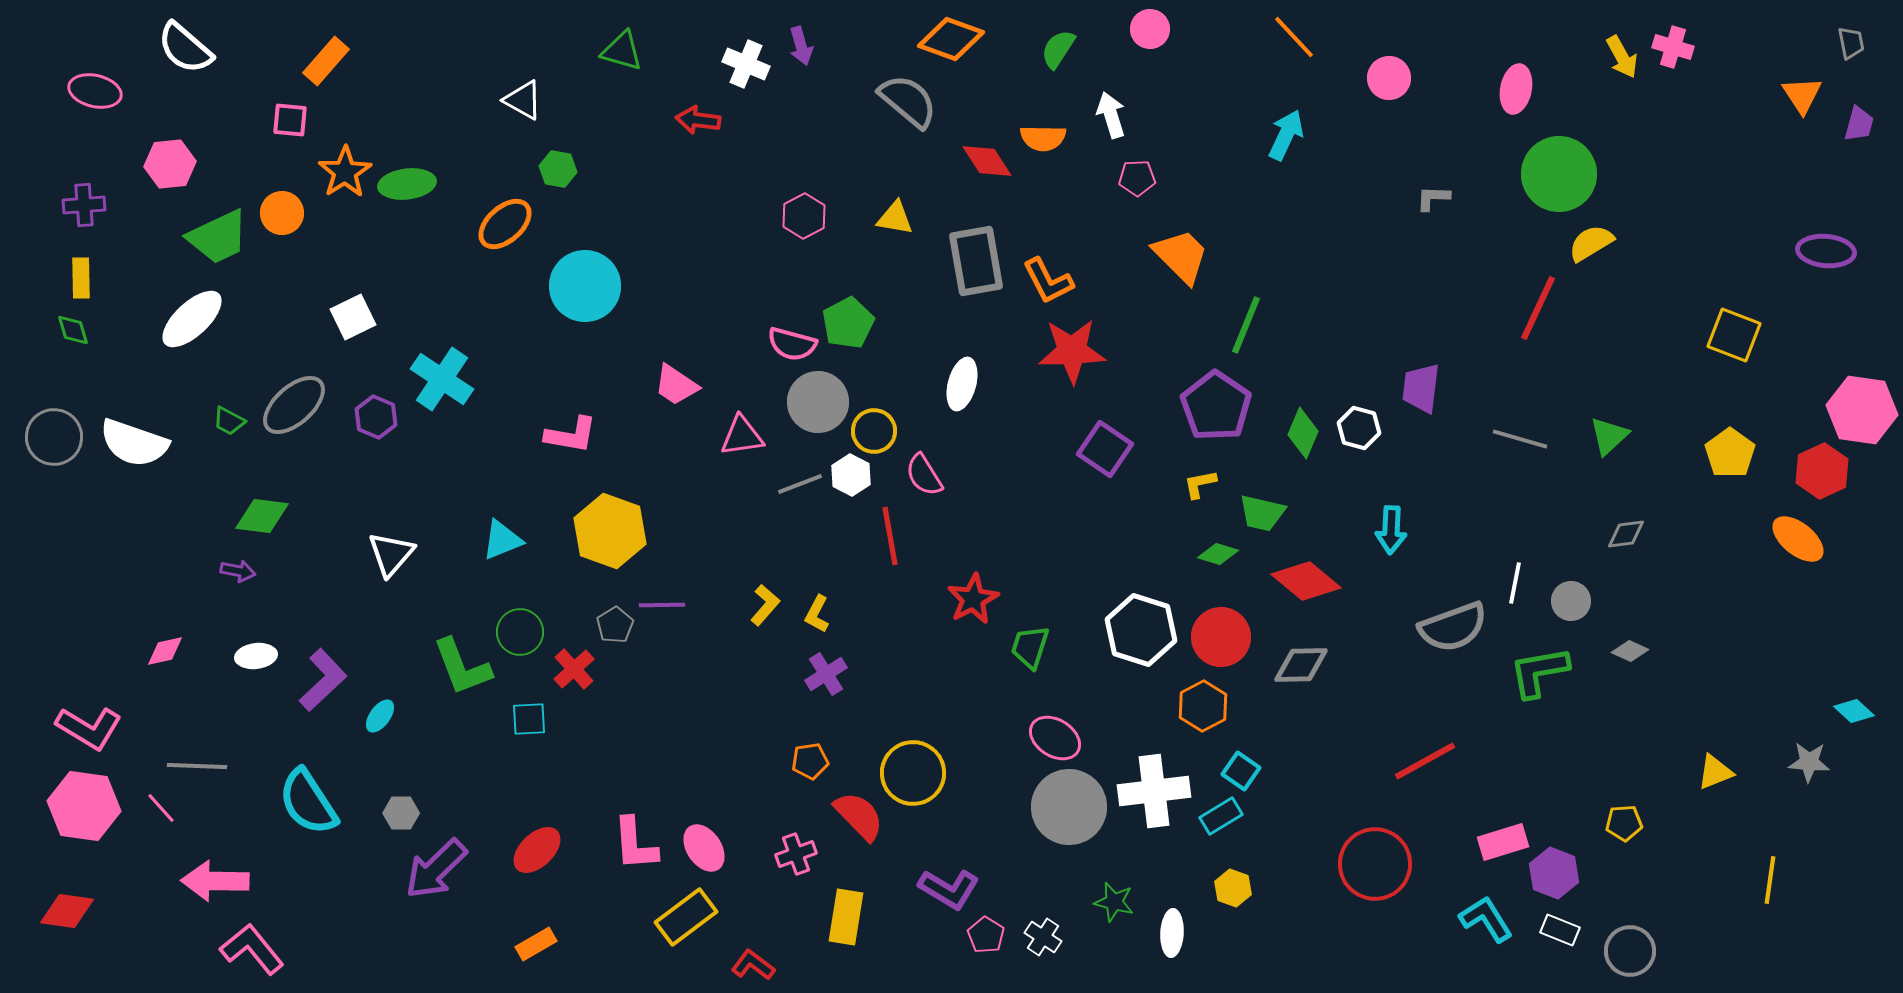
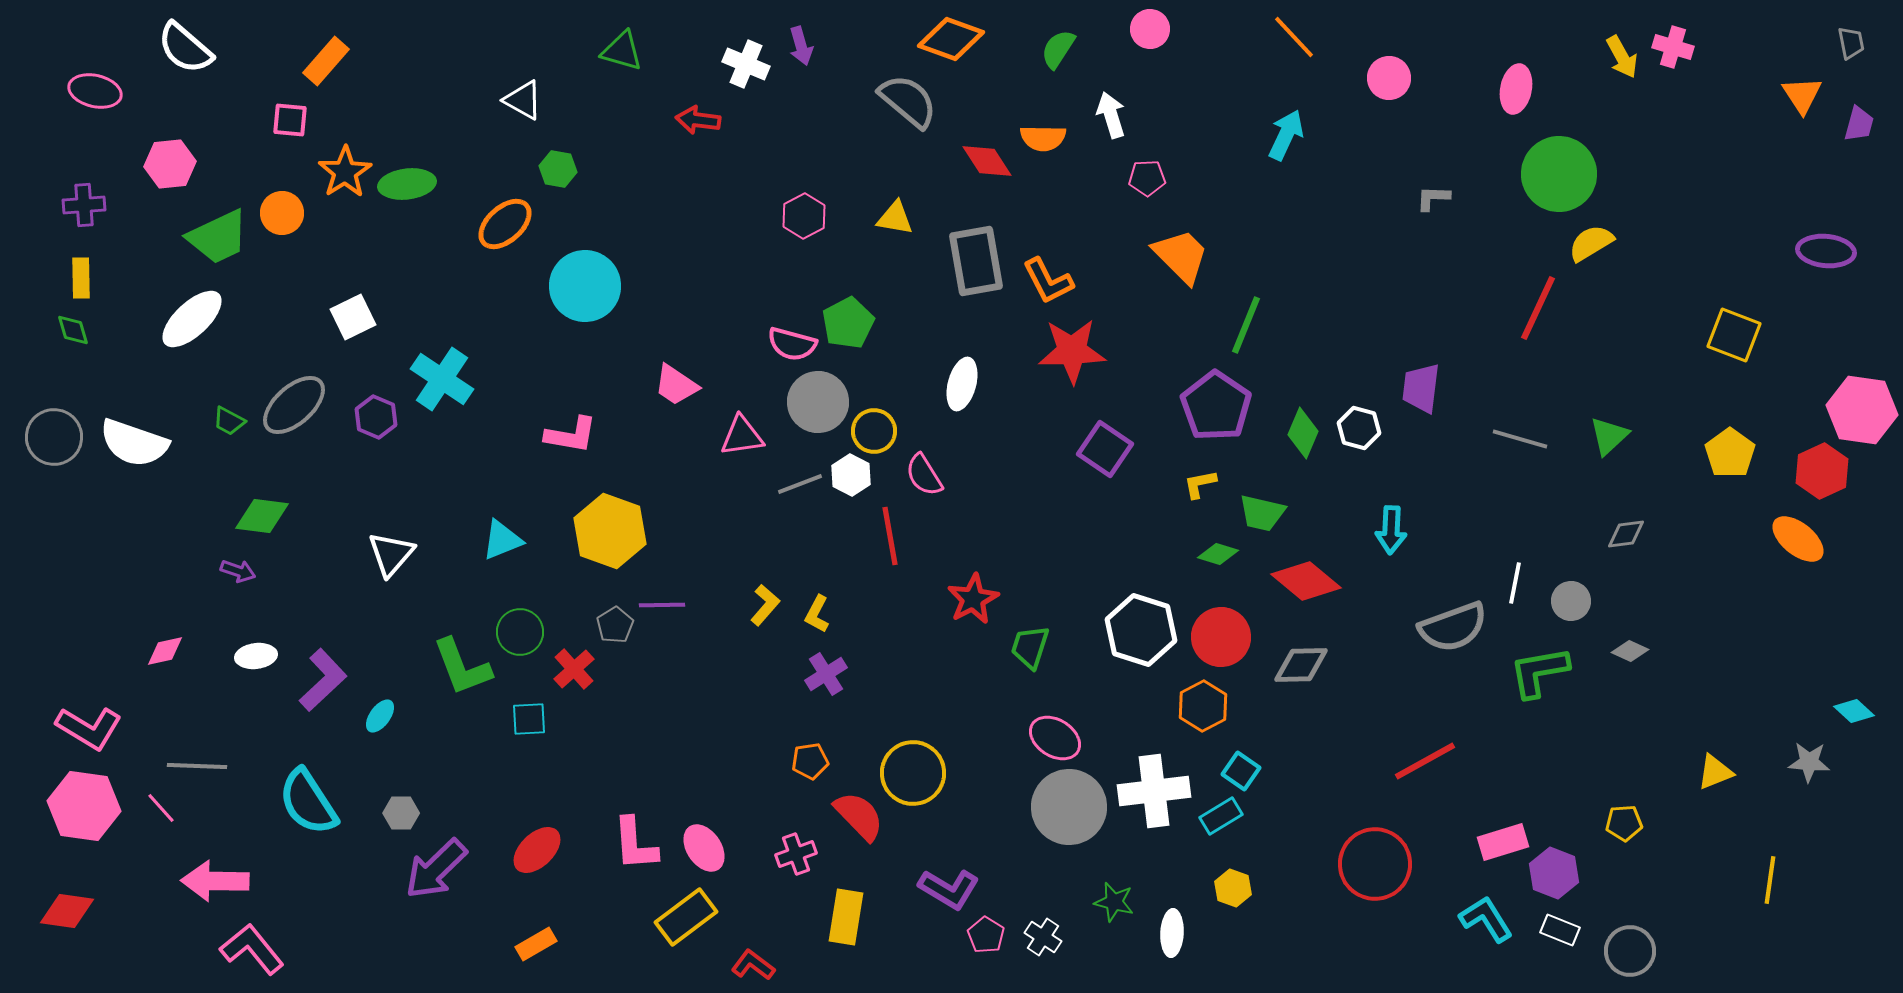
pink pentagon at (1137, 178): moved 10 px right
purple arrow at (238, 571): rotated 8 degrees clockwise
